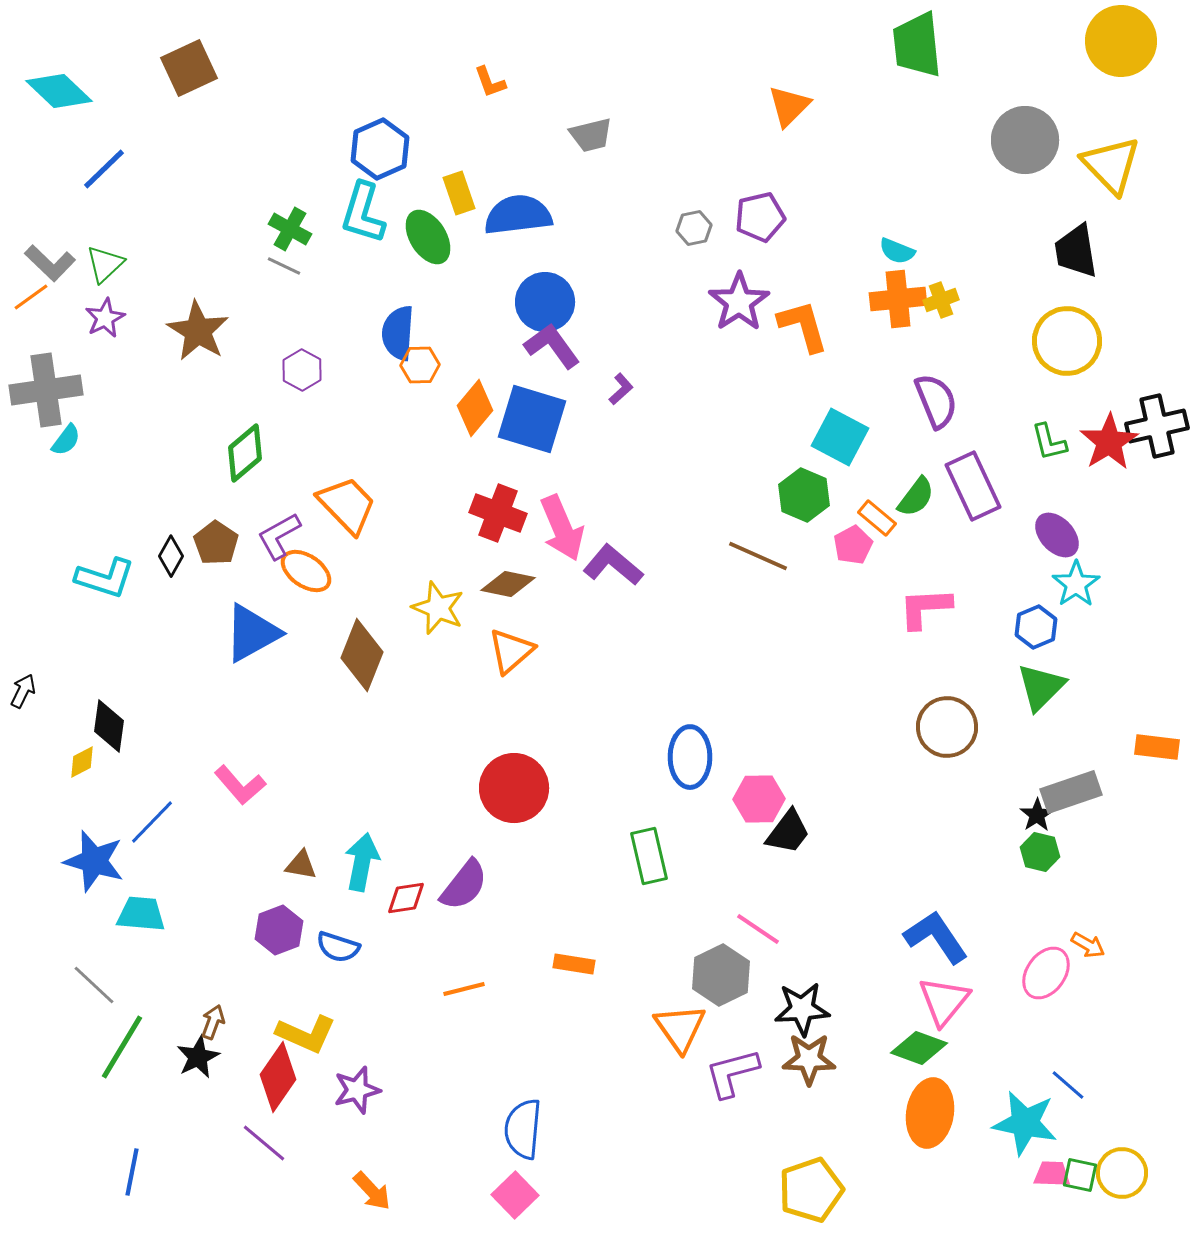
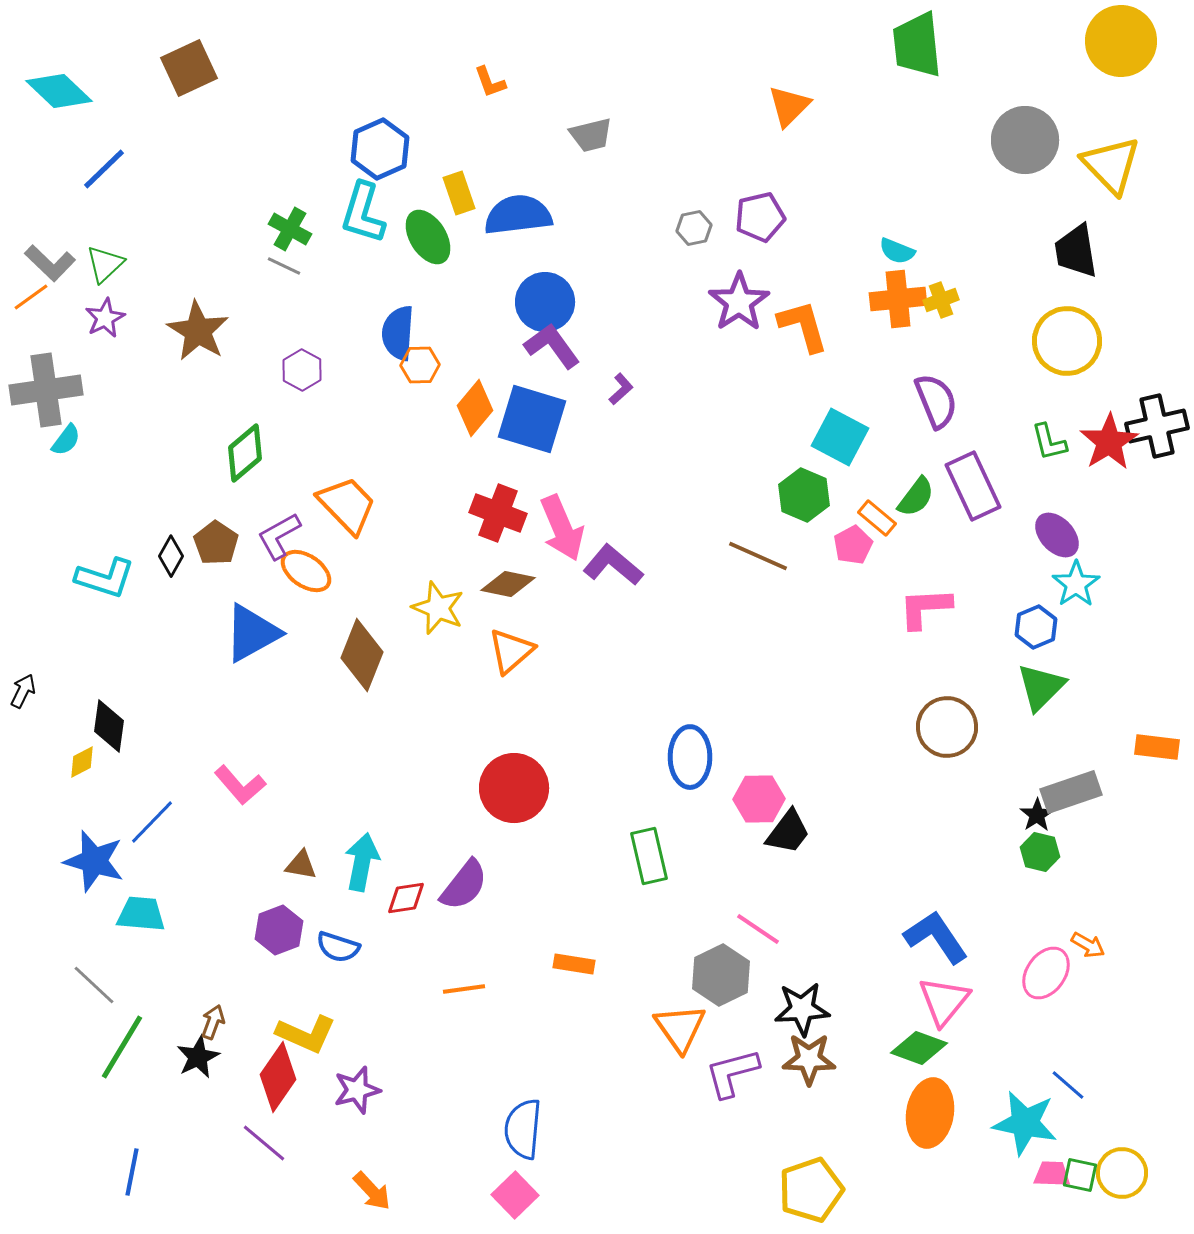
orange line at (464, 989): rotated 6 degrees clockwise
